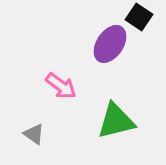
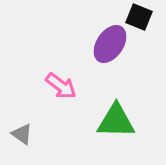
black square: rotated 12 degrees counterclockwise
green triangle: rotated 15 degrees clockwise
gray triangle: moved 12 px left
